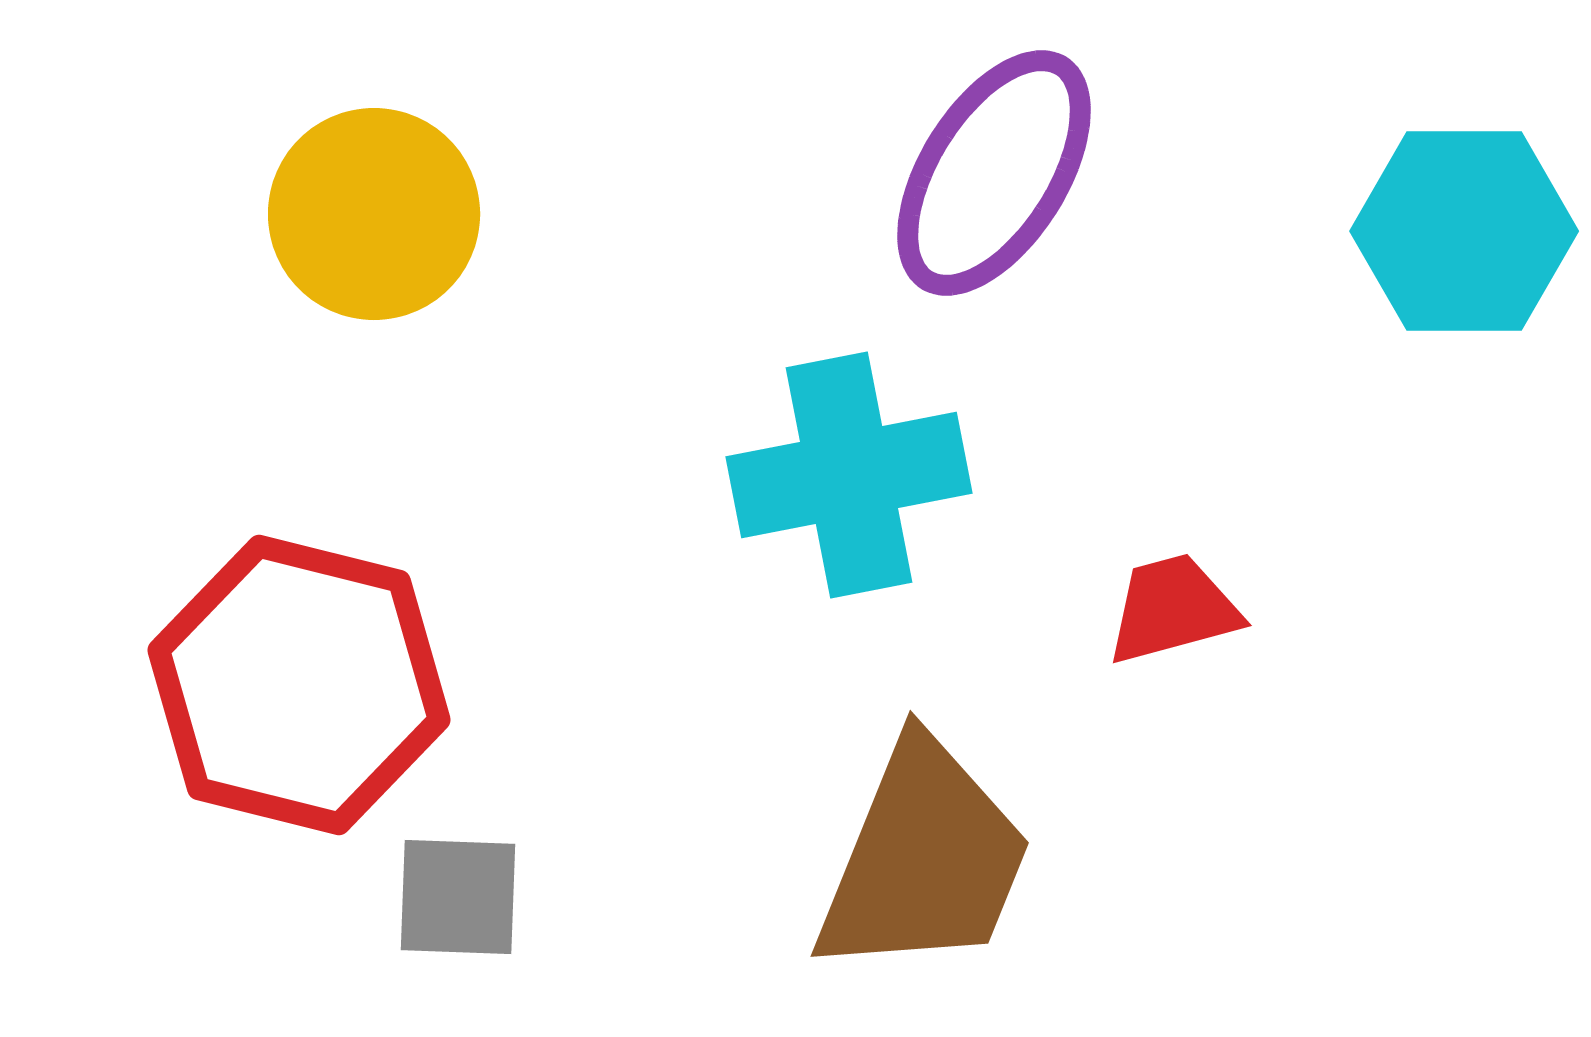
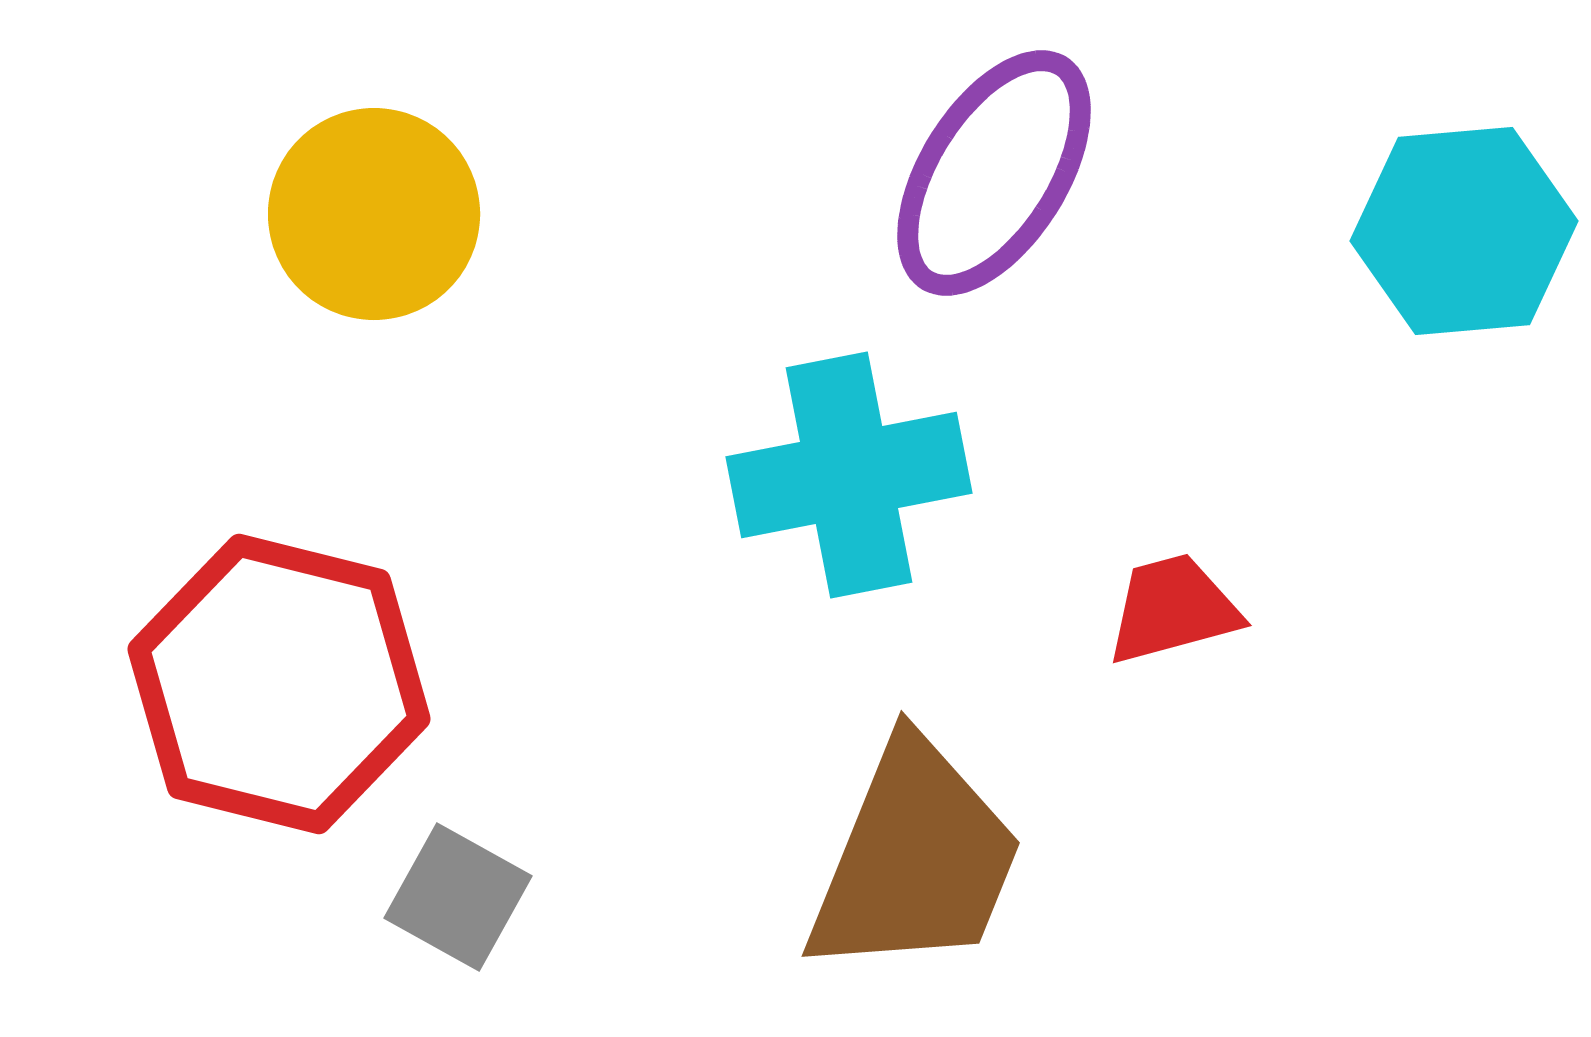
cyan hexagon: rotated 5 degrees counterclockwise
red hexagon: moved 20 px left, 1 px up
brown trapezoid: moved 9 px left
gray square: rotated 27 degrees clockwise
